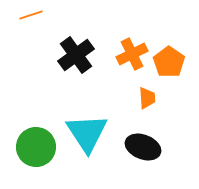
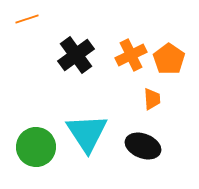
orange line: moved 4 px left, 4 px down
orange cross: moved 1 px left, 1 px down
orange pentagon: moved 3 px up
orange trapezoid: moved 5 px right, 1 px down
black ellipse: moved 1 px up
